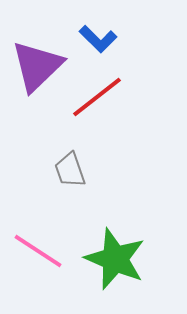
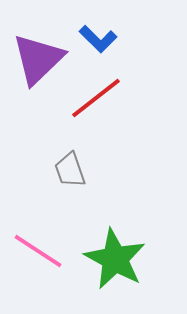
purple triangle: moved 1 px right, 7 px up
red line: moved 1 px left, 1 px down
green star: rotated 6 degrees clockwise
